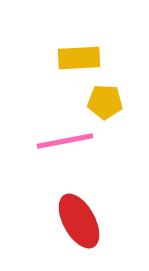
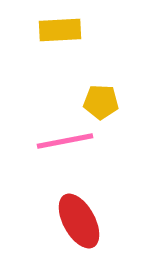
yellow rectangle: moved 19 px left, 28 px up
yellow pentagon: moved 4 px left
